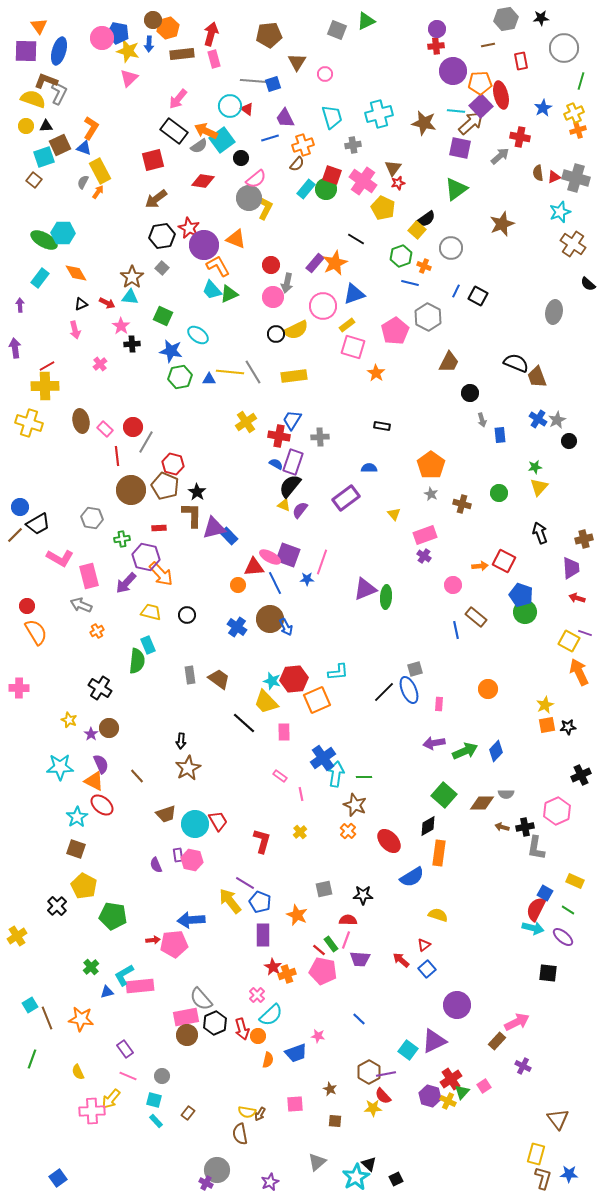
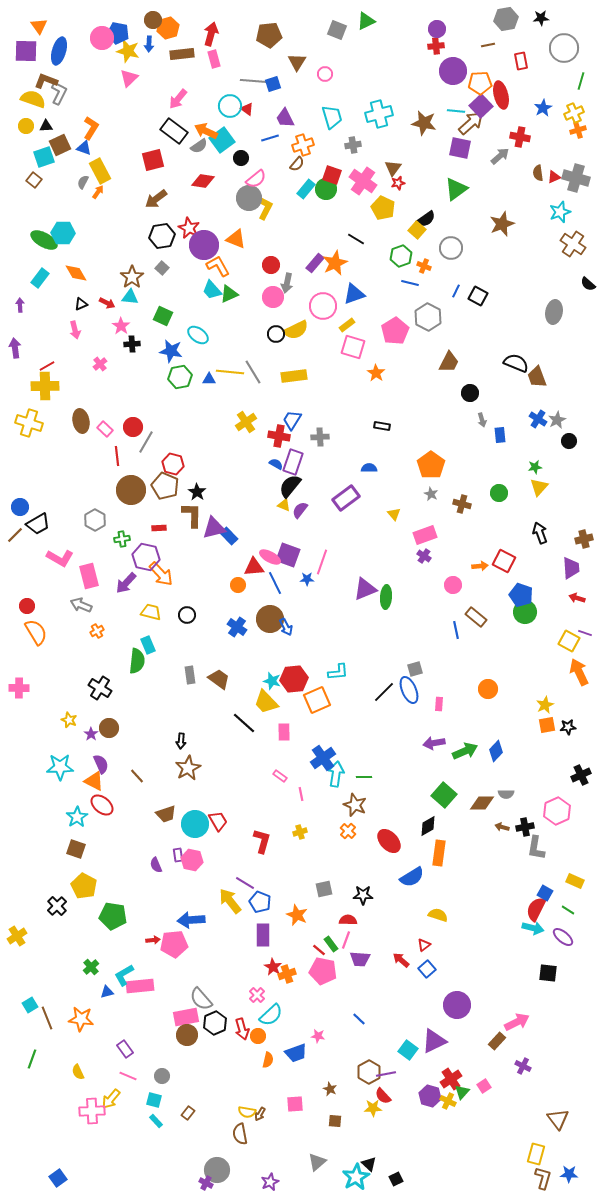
gray hexagon at (92, 518): moved 3 px right, 2 px down; rotated 20 degrees clockwise
yellow cross at (300, 832): rotated 24 degrees clockwise
